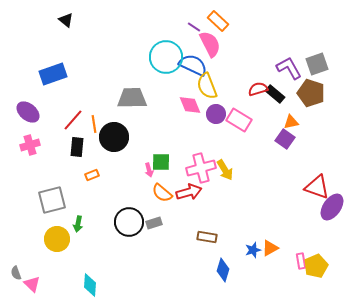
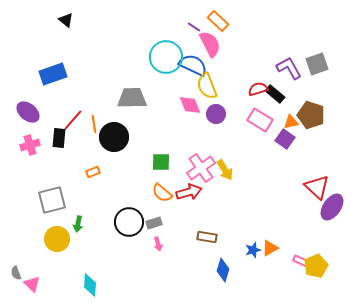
brown pentagon at (311, 93): moved 22 px down
pink rectangle at (239, 120): moved 21 px right
black rectangle at (77, 147): moved 18 px left, 9 px up
pink cross at (201, 168): rotated 20 degrees counterclockwise
pink arrow at (149, 170): moved 9 px right, 74 px down
orange rectangle at (92, 175): moved 1 px right, 3 px up
red triangle at (317, 187): rotated 24 degrees clockwise
pink rectangle at (301, 261): rotated 56 degrees counterclockwise
